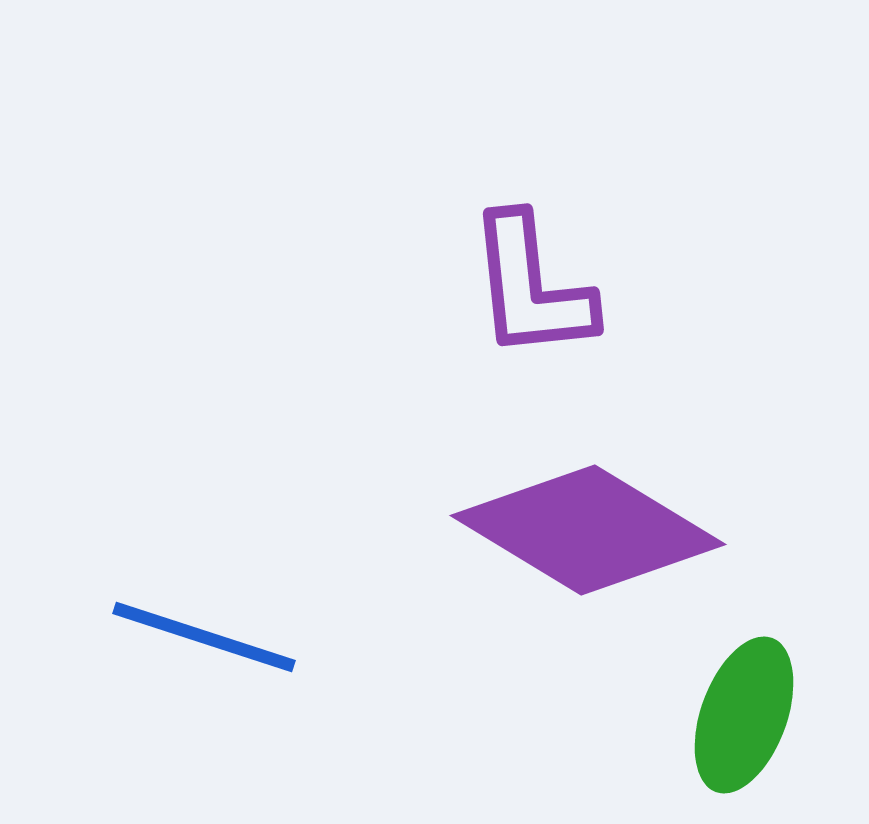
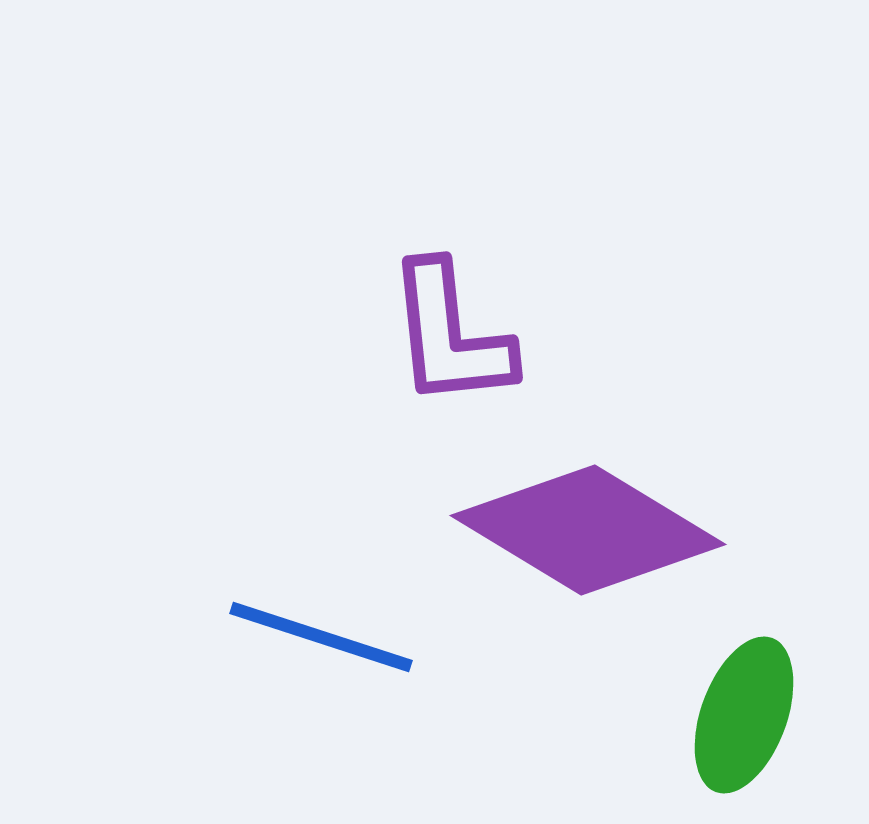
purple L-shape: moved 81 px left, 48 px down
blue line: moved 117 px right
